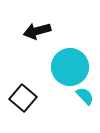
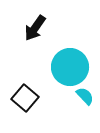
black arrow: moved 2 px left, 3 px up; rotated 40 degrees counterclockwise
black square: moved 2 px right
